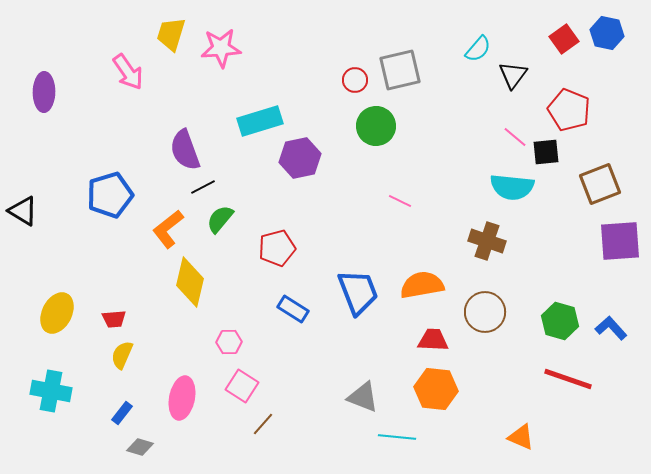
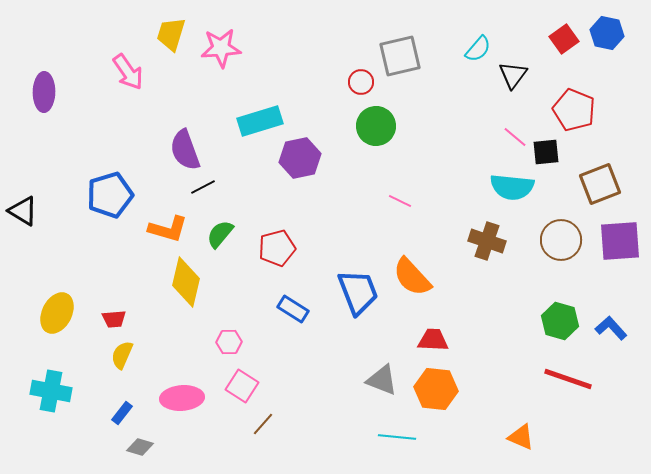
gray square at (400, 70): moved 14 px up
red circle at (355, 80): moved 6 px right, 2 px down
red pentagon at (569, 110): moved 5 px right
green semicircle at (220, 219): moved 15 px down
orange L-shape at (168, 229): rotated 126 degrees counterclockwise
yellow diamond at (190, 282): moved 4 px left
orange semicircle at (422, 285): moved 10 px left, 8 px up; rotated 123 degrees counterclockwise
brown circle at (485, 312): moved 76 px right, 72 px up
gray triangle at (363, 397): moved 19 px right, 17 px up
pink ellipse at (182, 398): rotated 75 degrees clockwise
